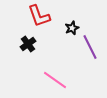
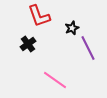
purple line: moved 2 px left, 1 px down
